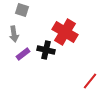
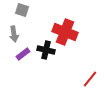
red cross: rotated 10 degrees counterclockwise
red line: moved 2 px up
